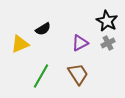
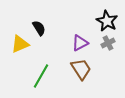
black semicircle: moved 4 px left, 1 px up; rotated 91 degrees counterclockwise
brown trapezoid: moved 3 px right, 5 px up
